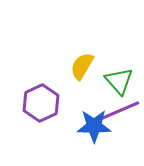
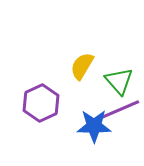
purple line: moved 1 px up
